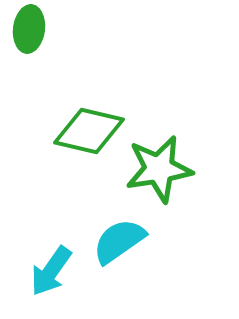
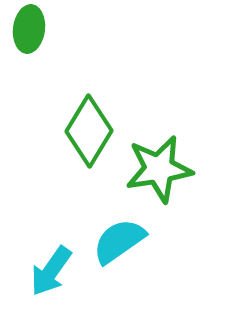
green diamond: rotated 72 degrees counterclockwise
